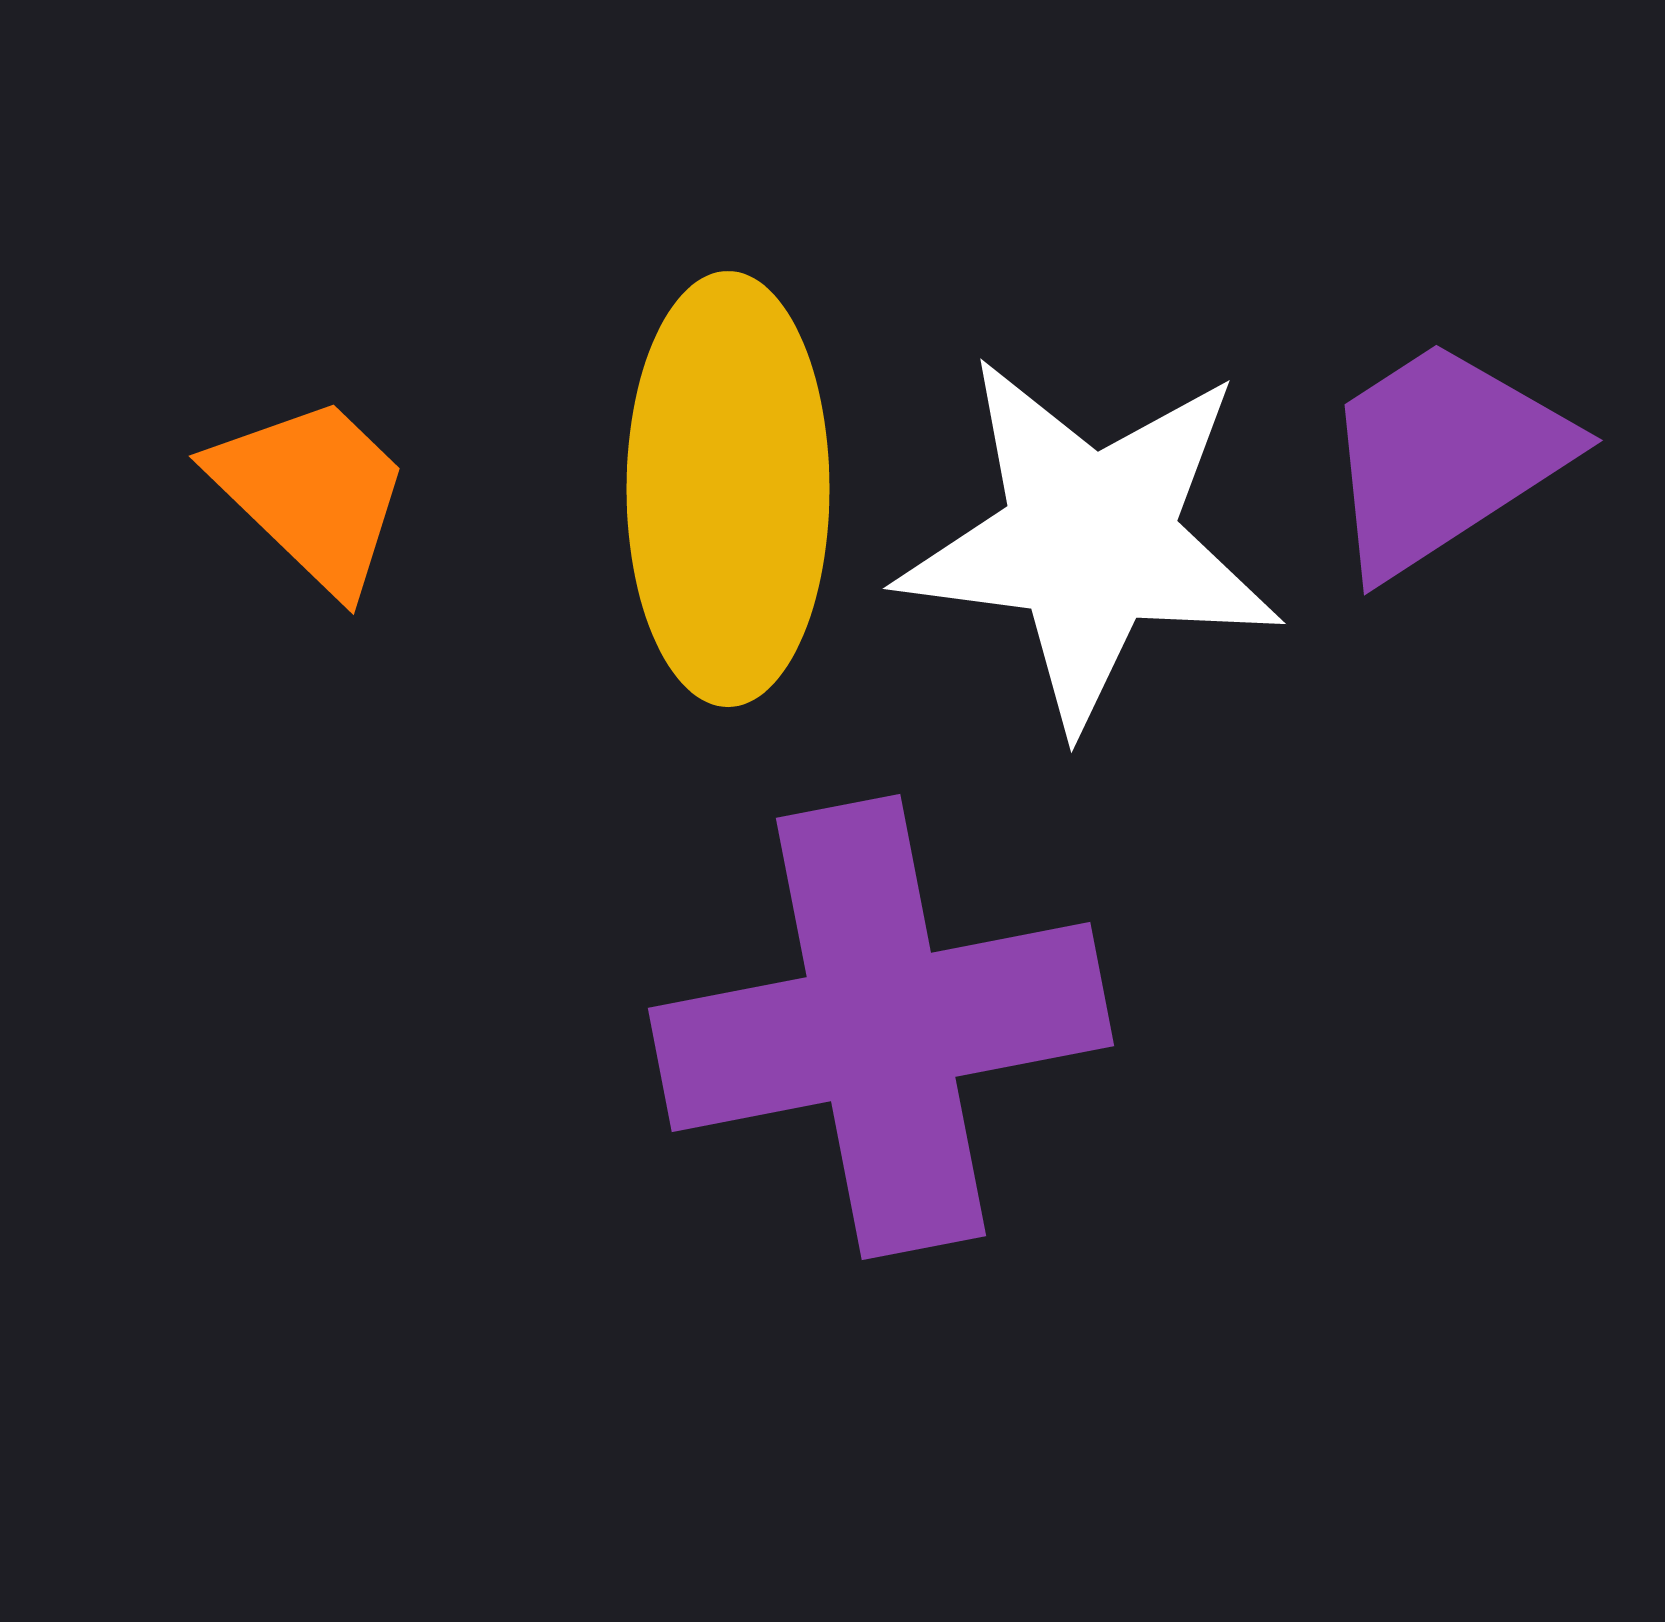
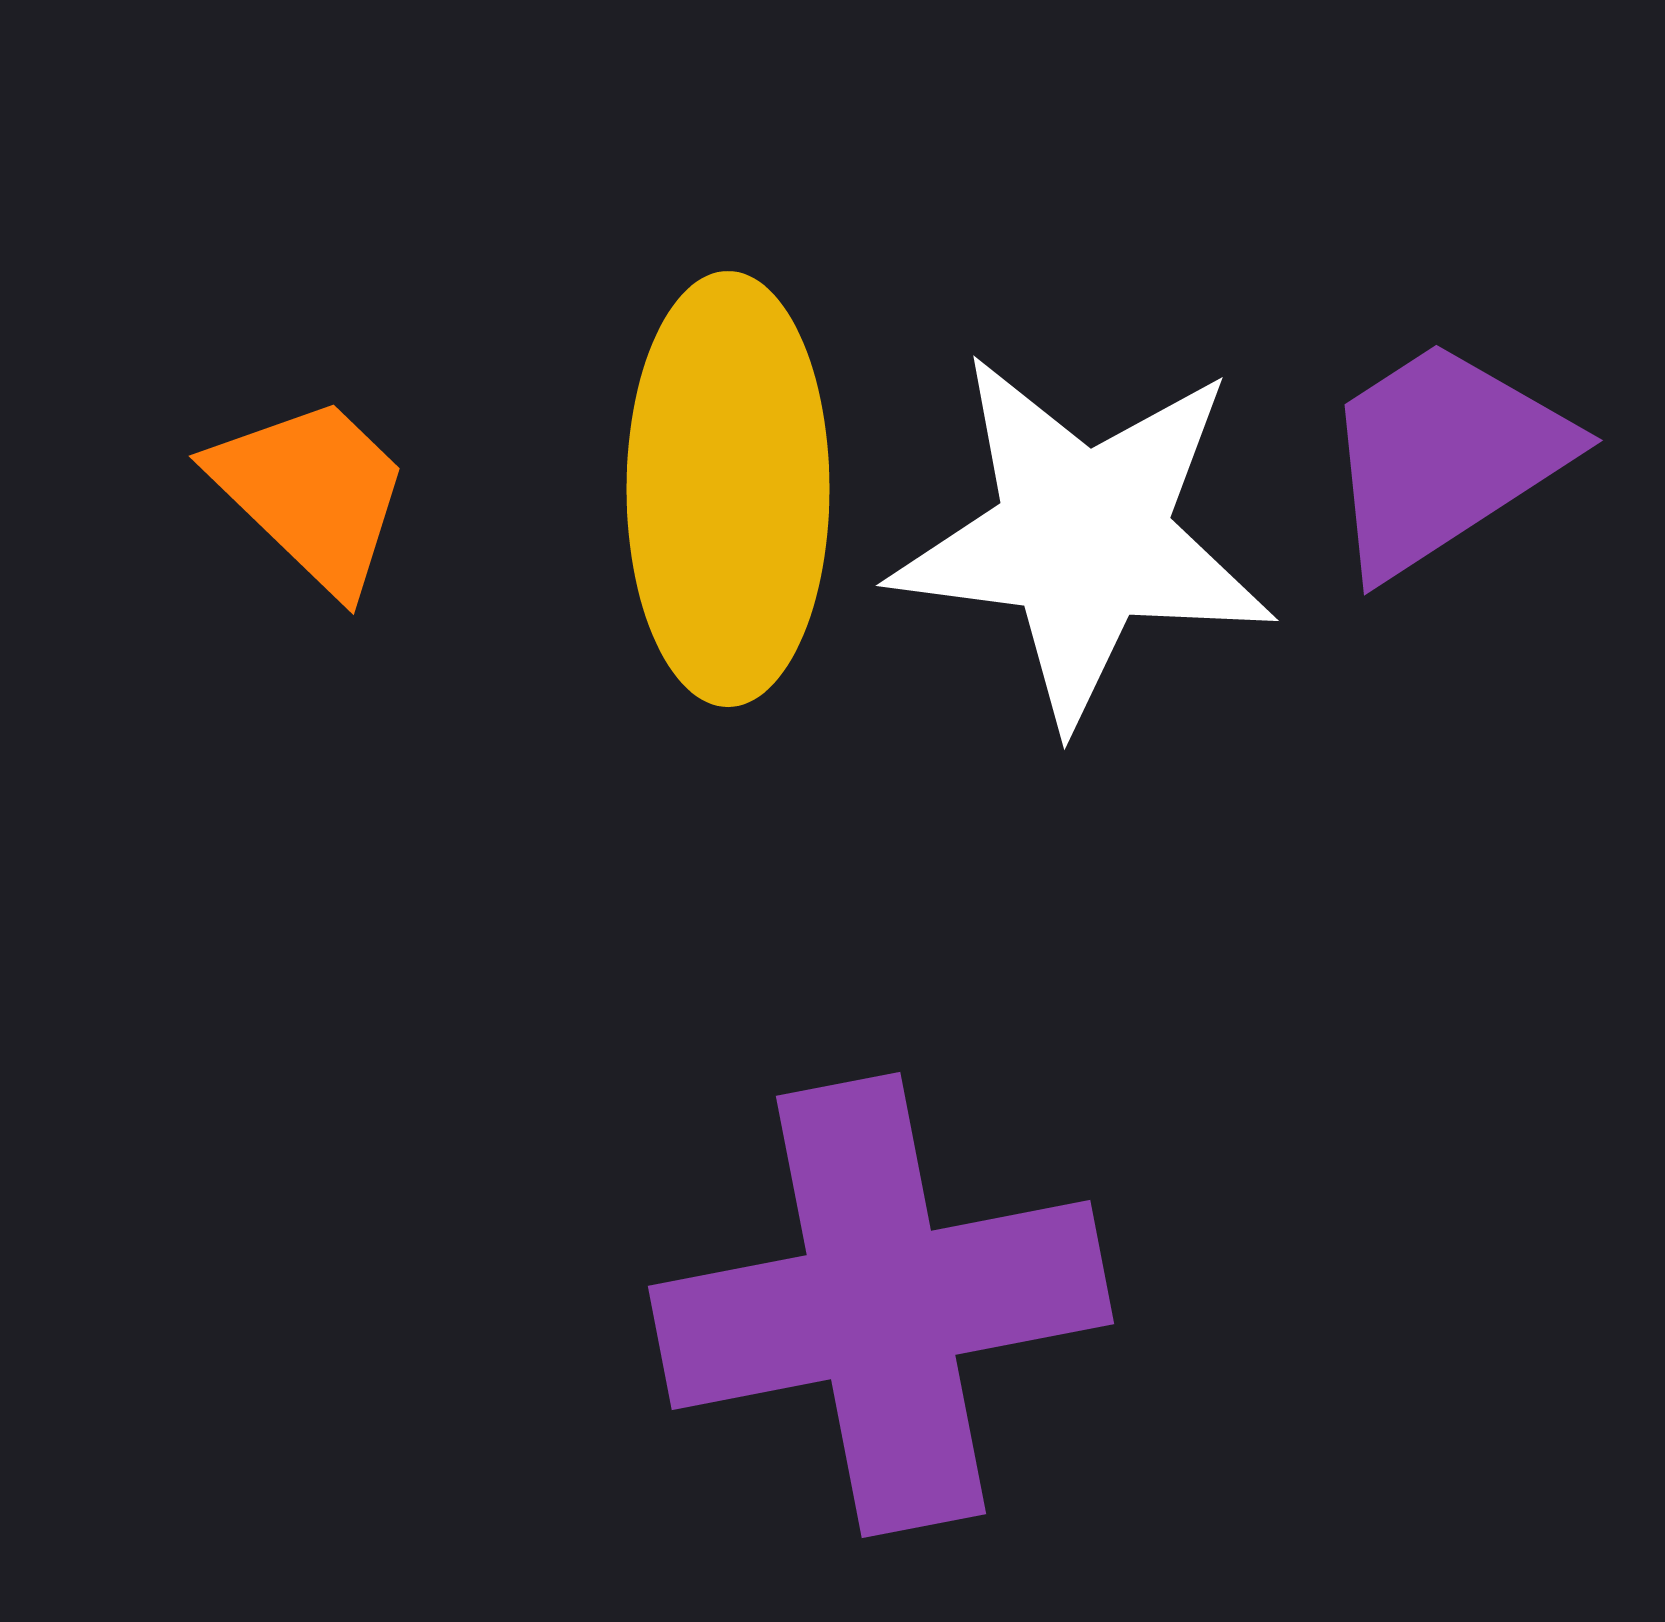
white star: moved 7 px left, 3 px up
purple cross: moved 278 px down
